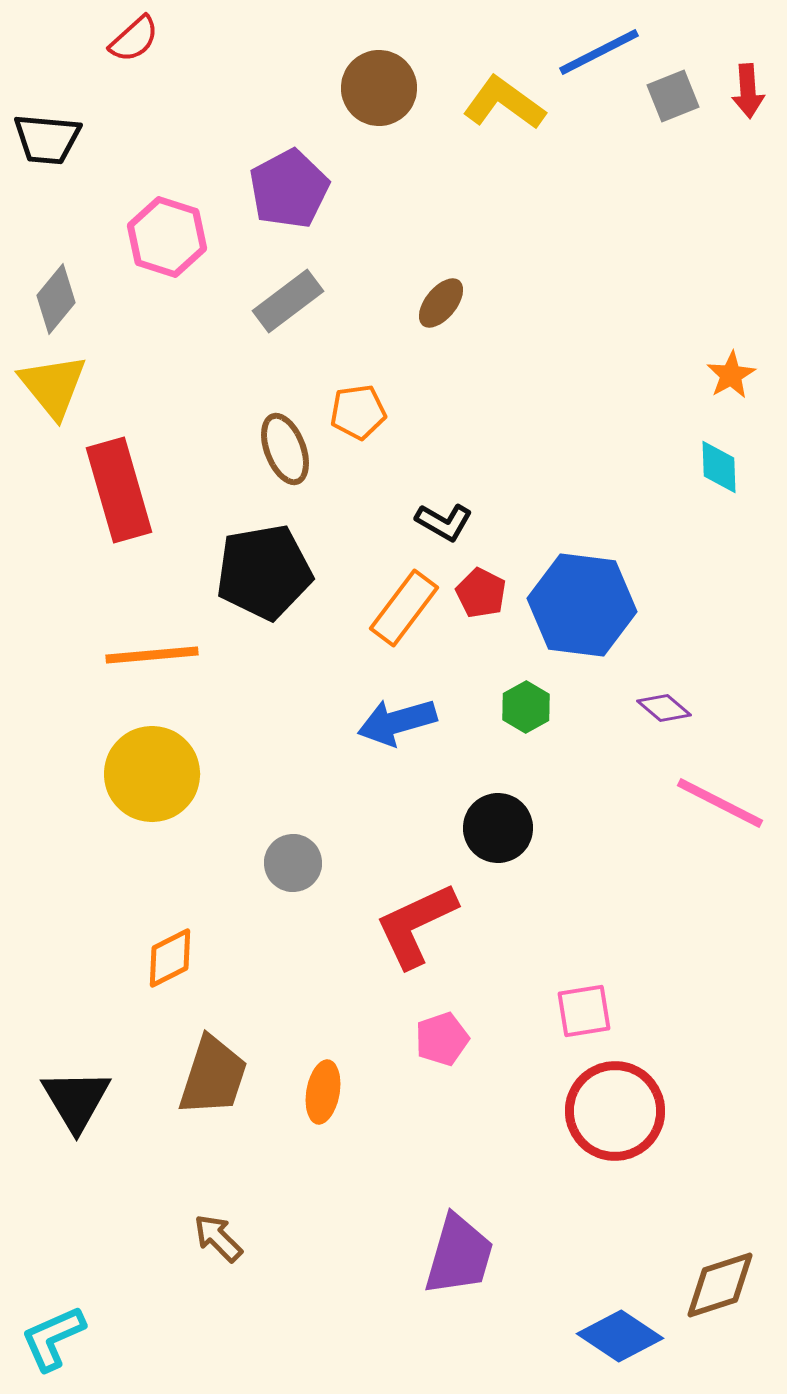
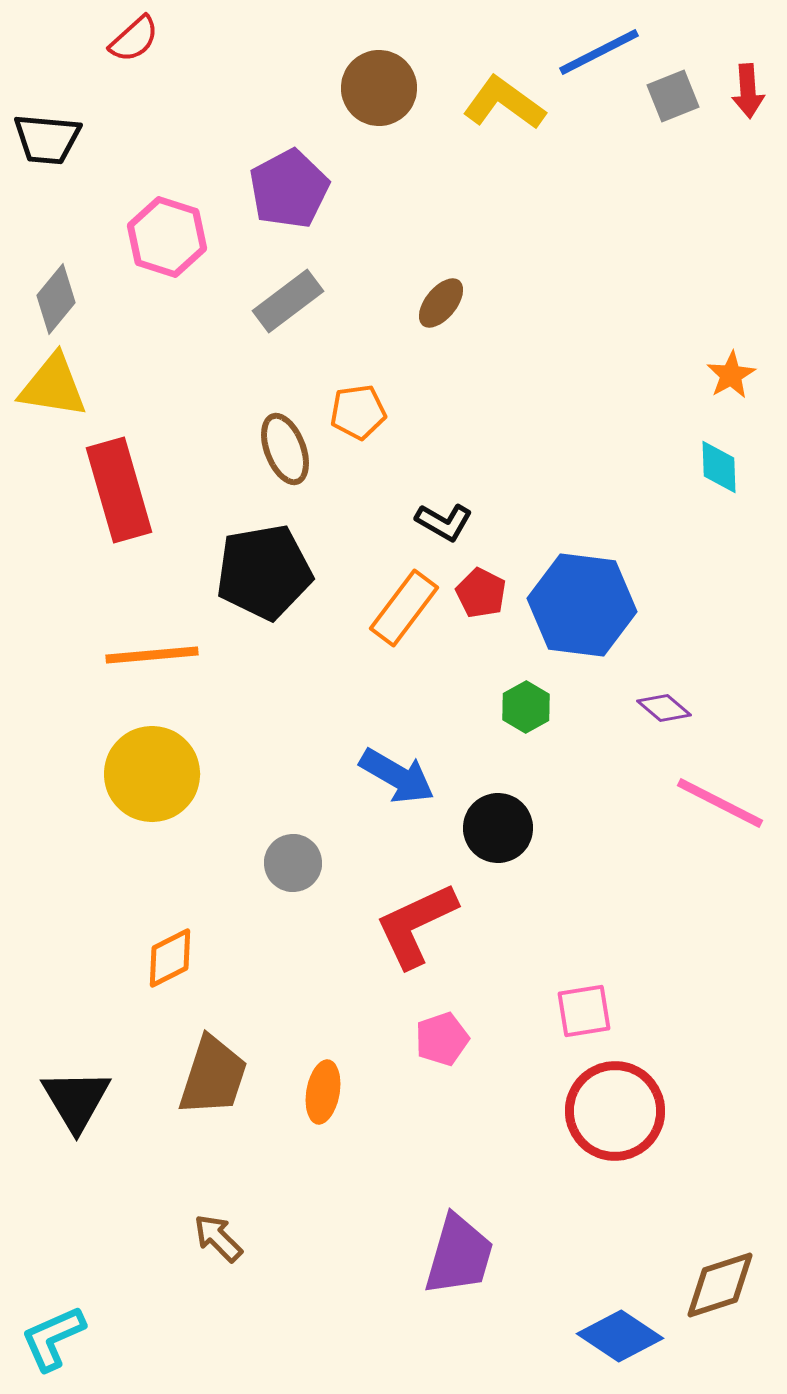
yellow triangle at (53, 386): rotated 42 degrees counterclockwise
blue arrow at (397, 722): moved 54 px down; rotated 134 degrees counterclockwise
